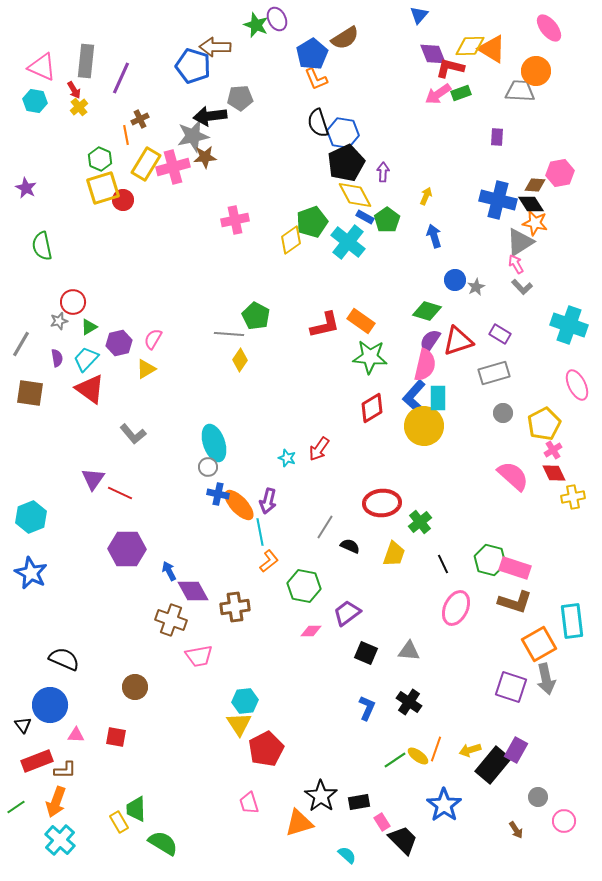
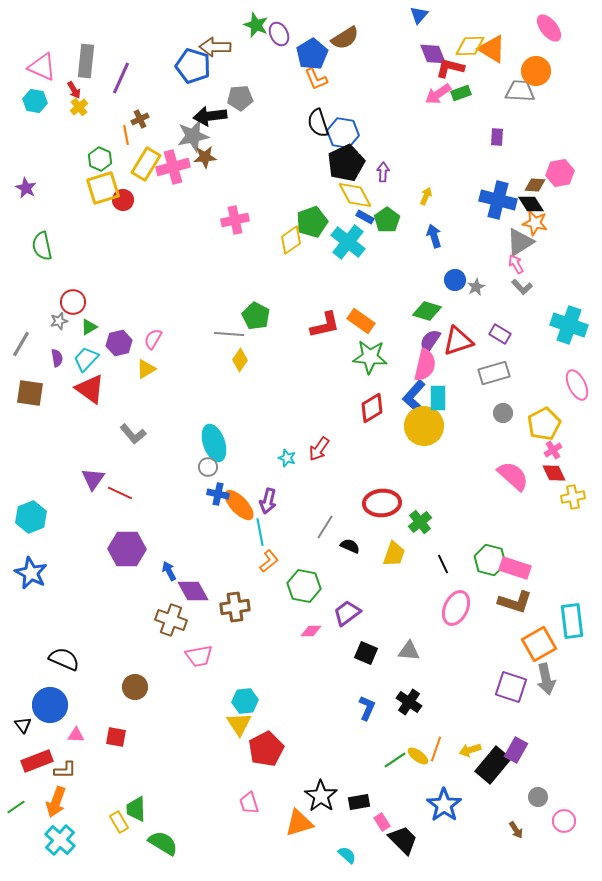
purple ellipse at (277, 19): moved 2 px right, 15 px down
